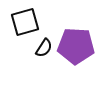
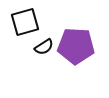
black semicircle: moved 1 px up; rotated 24 degrees clockwise
